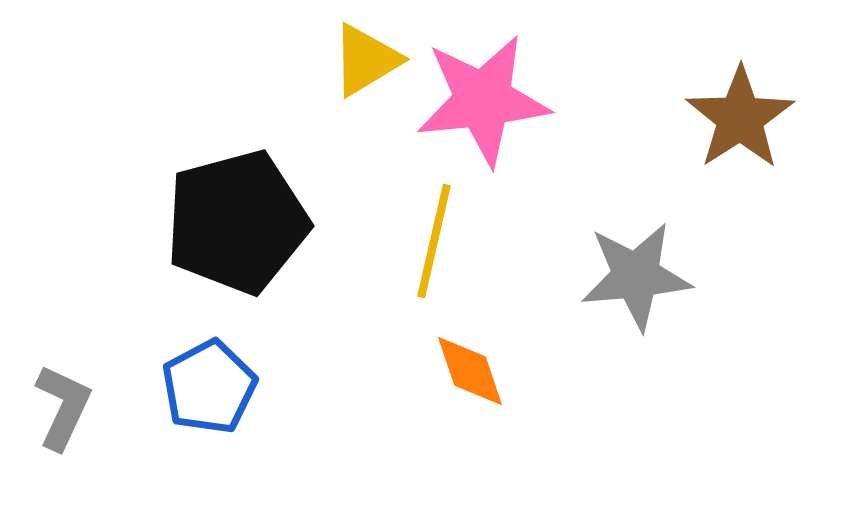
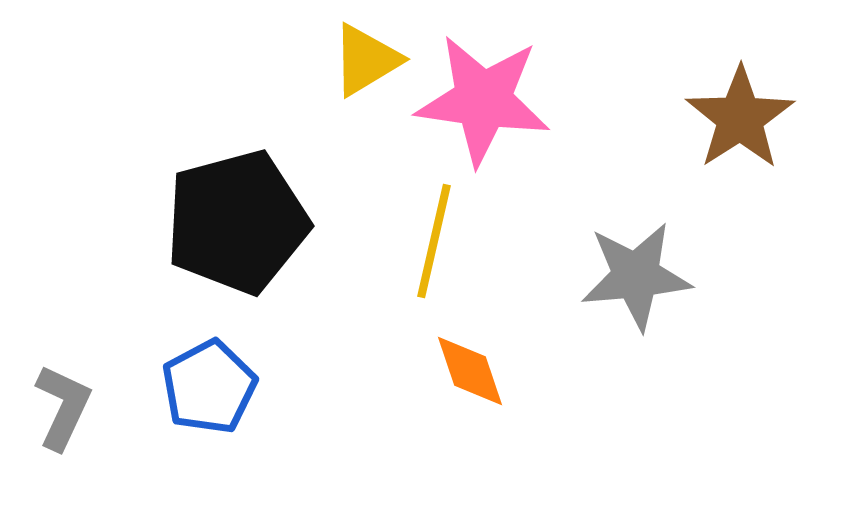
pink star: rotated 14 degrees clockwise
